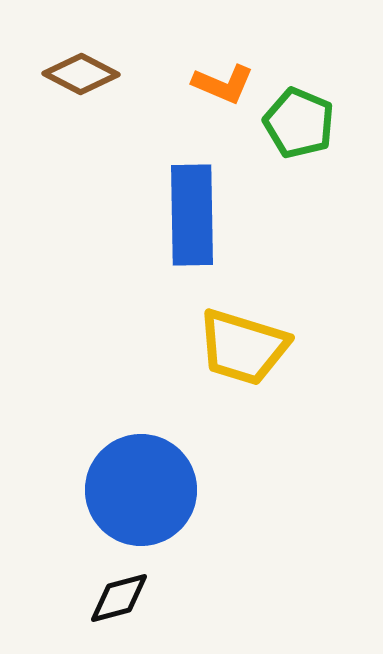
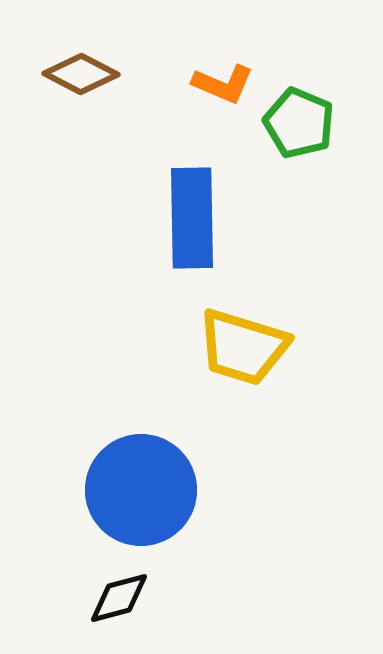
blue rectangle: moved 3 px down
